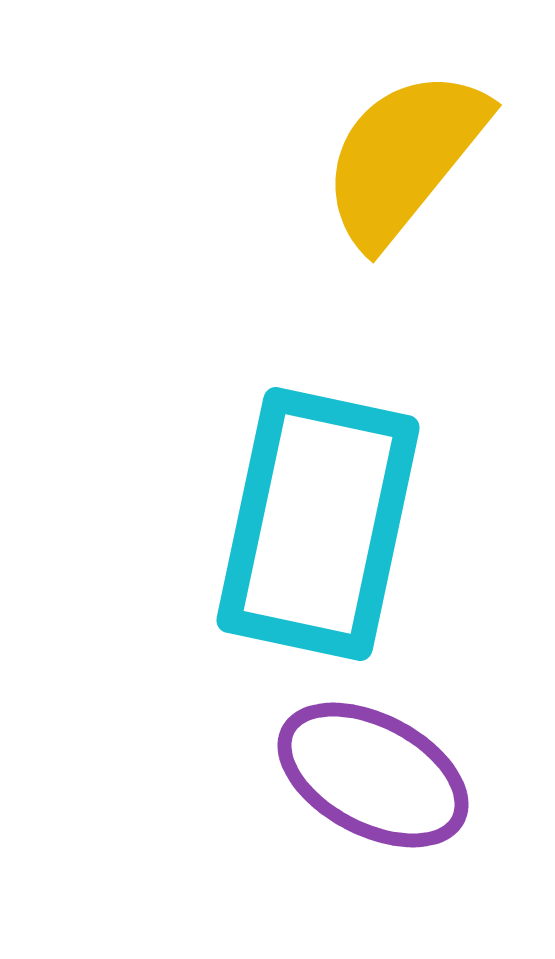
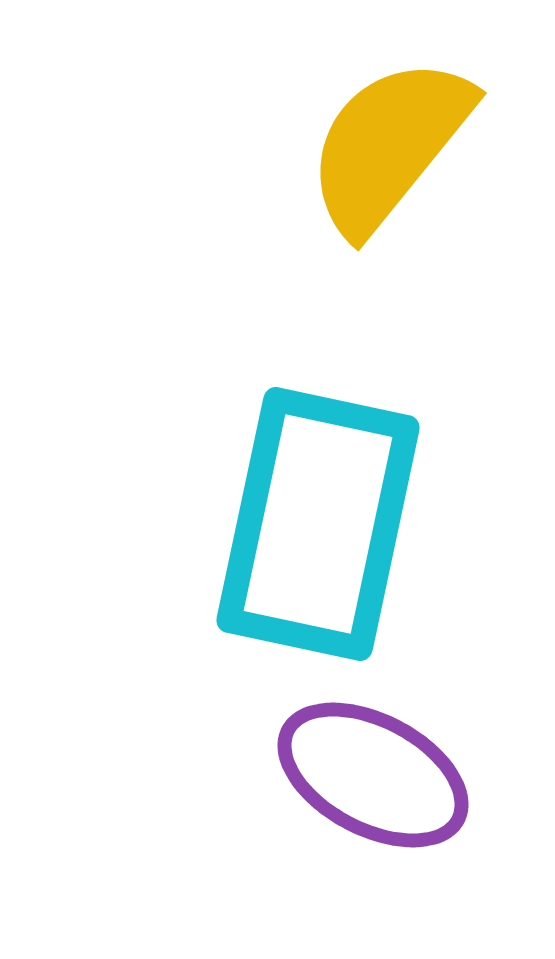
yellow semicircle: moved 15 px left, 12 px up
